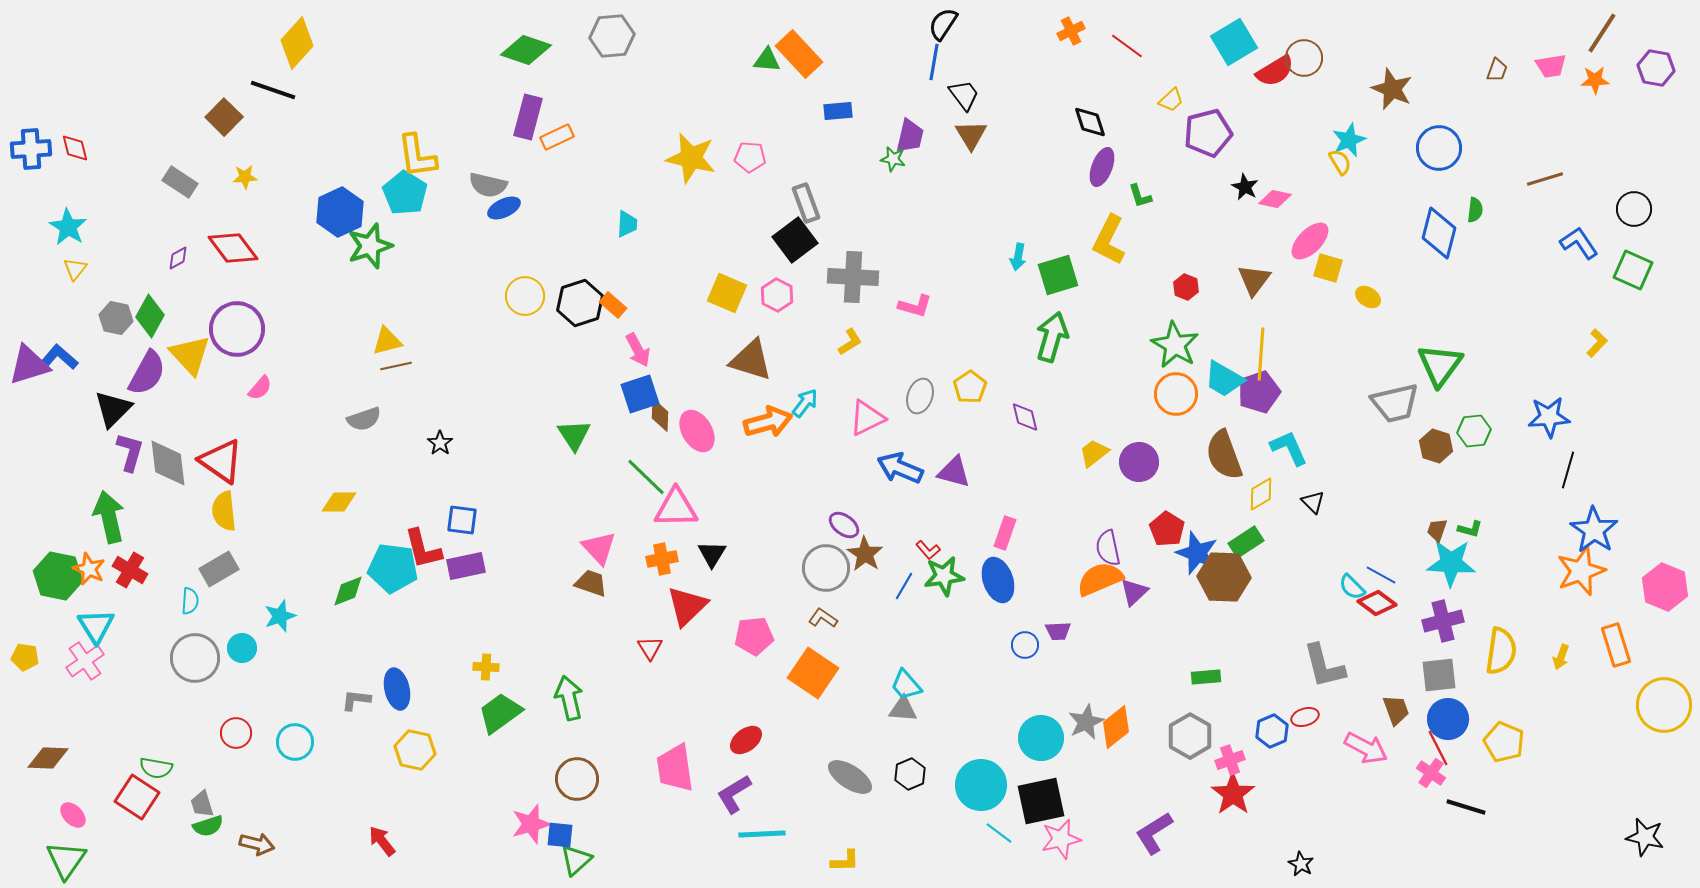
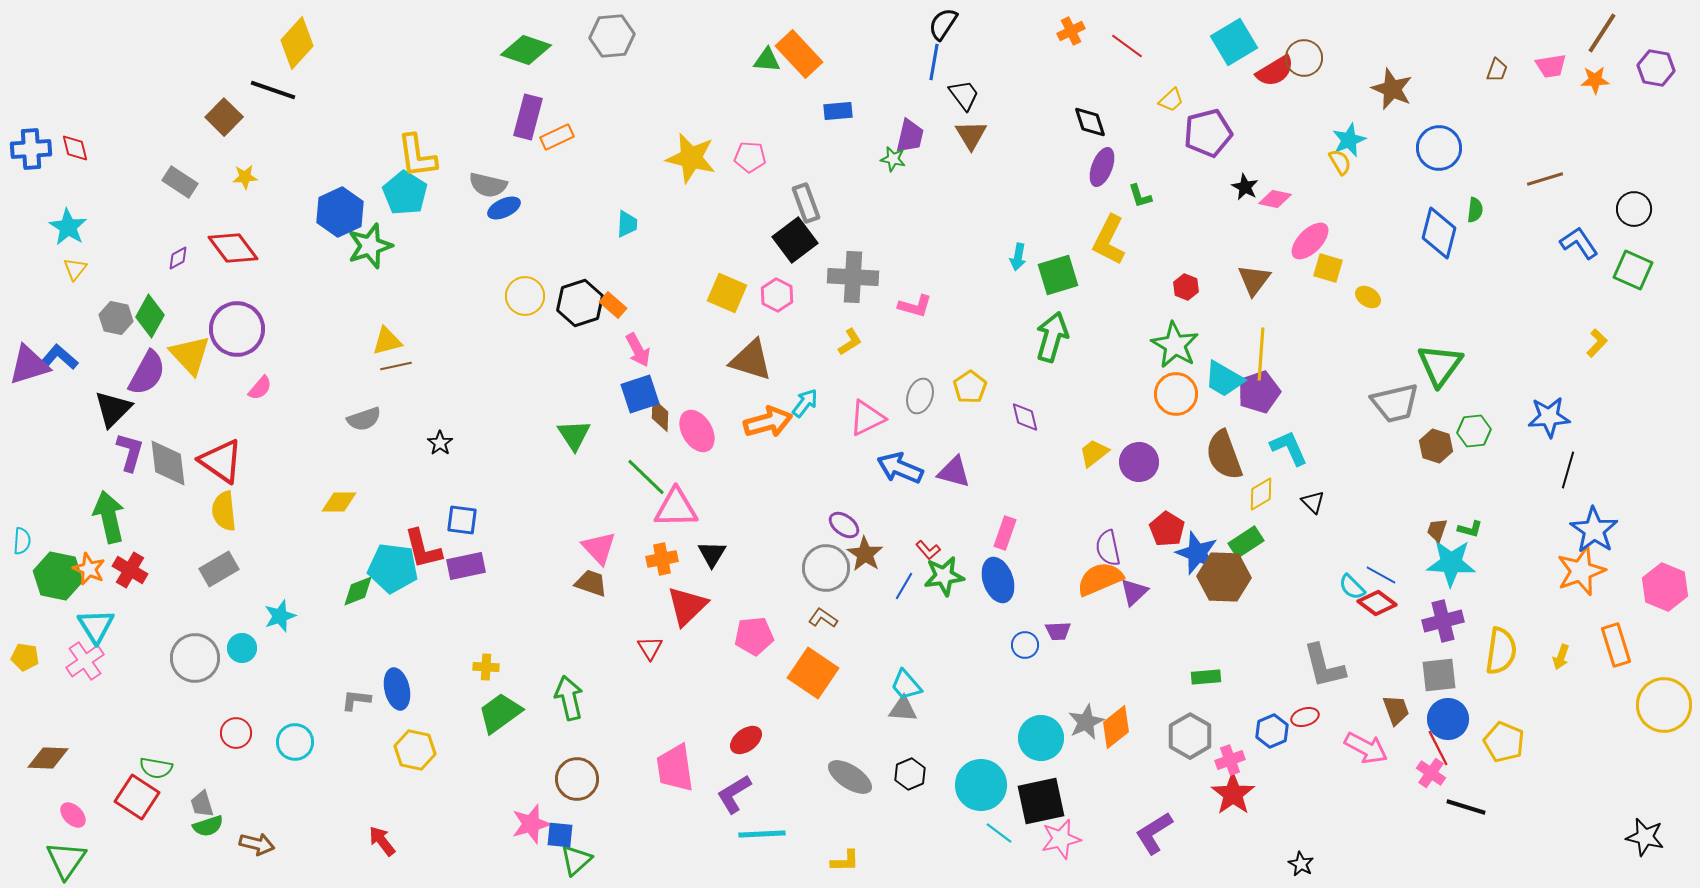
green diamond at (348, 591): moved 10 px right
cyan semicircle at (190, 601): moved 168 px left, 60 px up
